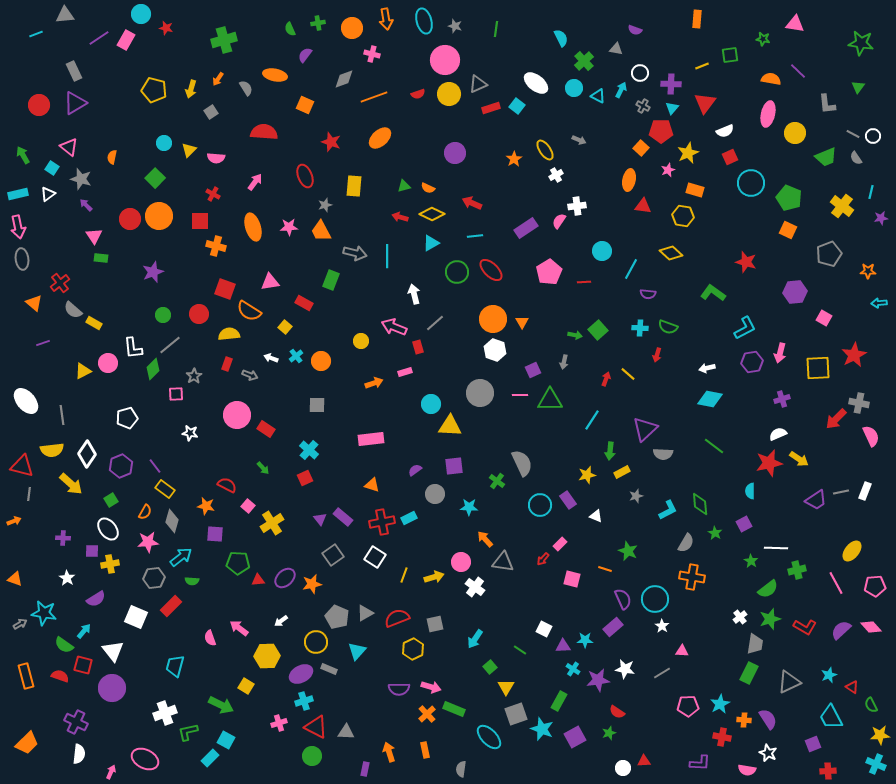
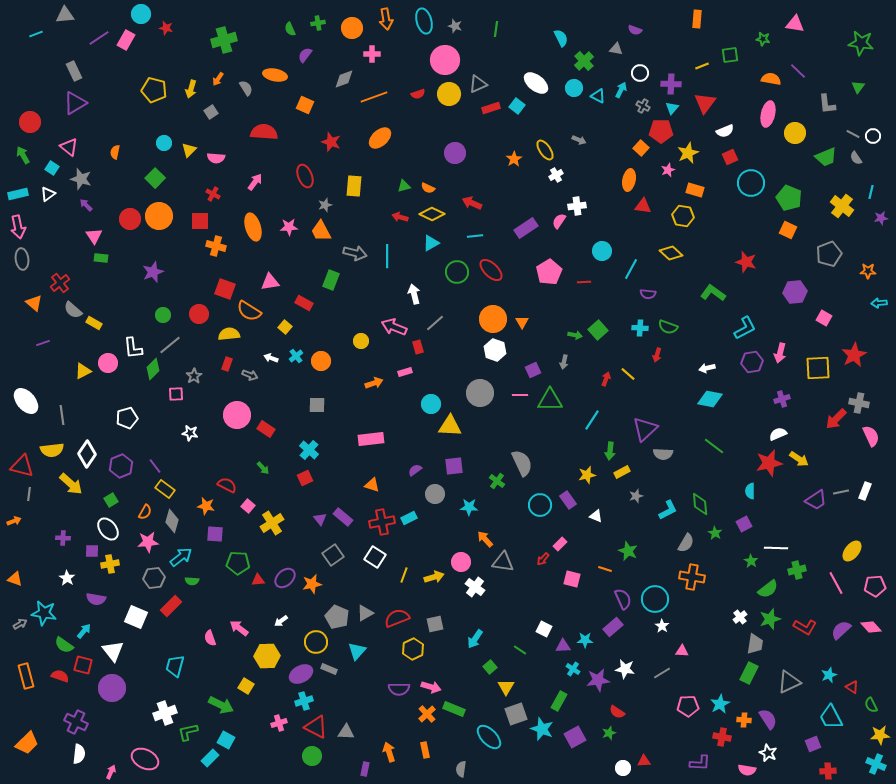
pink cross at (372, 54): rotated 14 degrees counterclockwise
red circle at (39, 105): moved 9 px left, 17 px down
orange semicircle at (112, 157): moved 3 px right, 5 px up
purple semicircle at (96, 599): rotated 42 degrees clockwise
